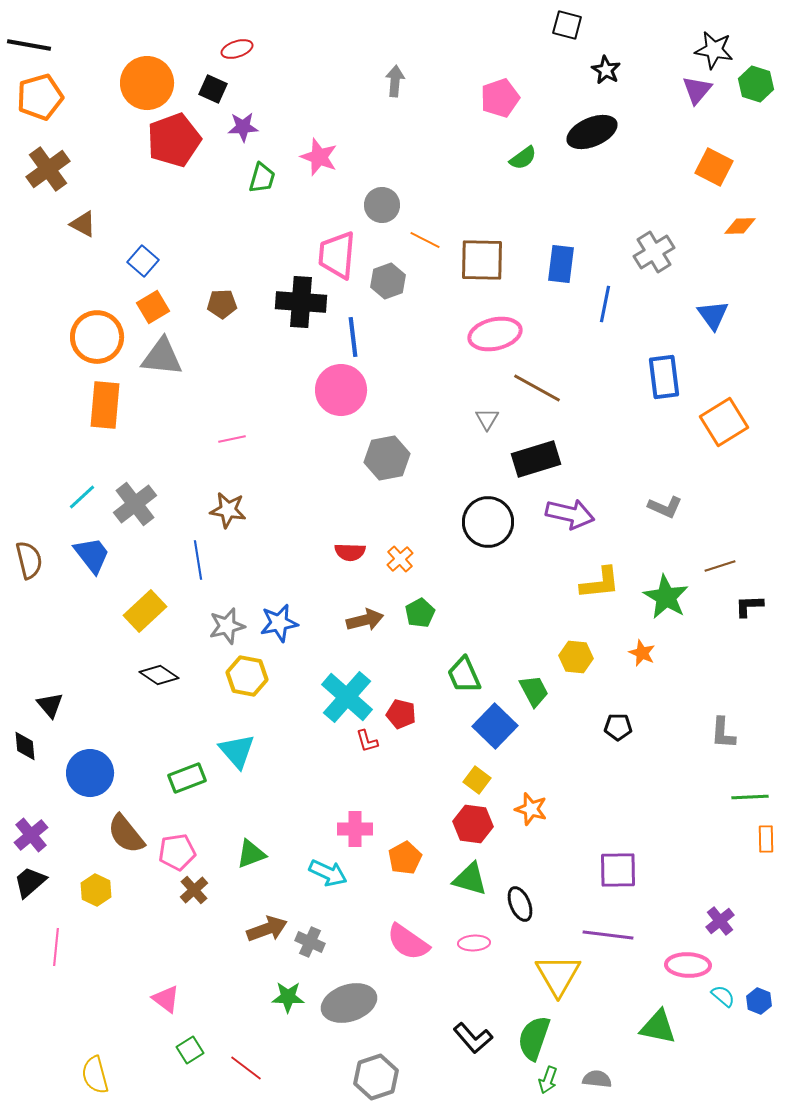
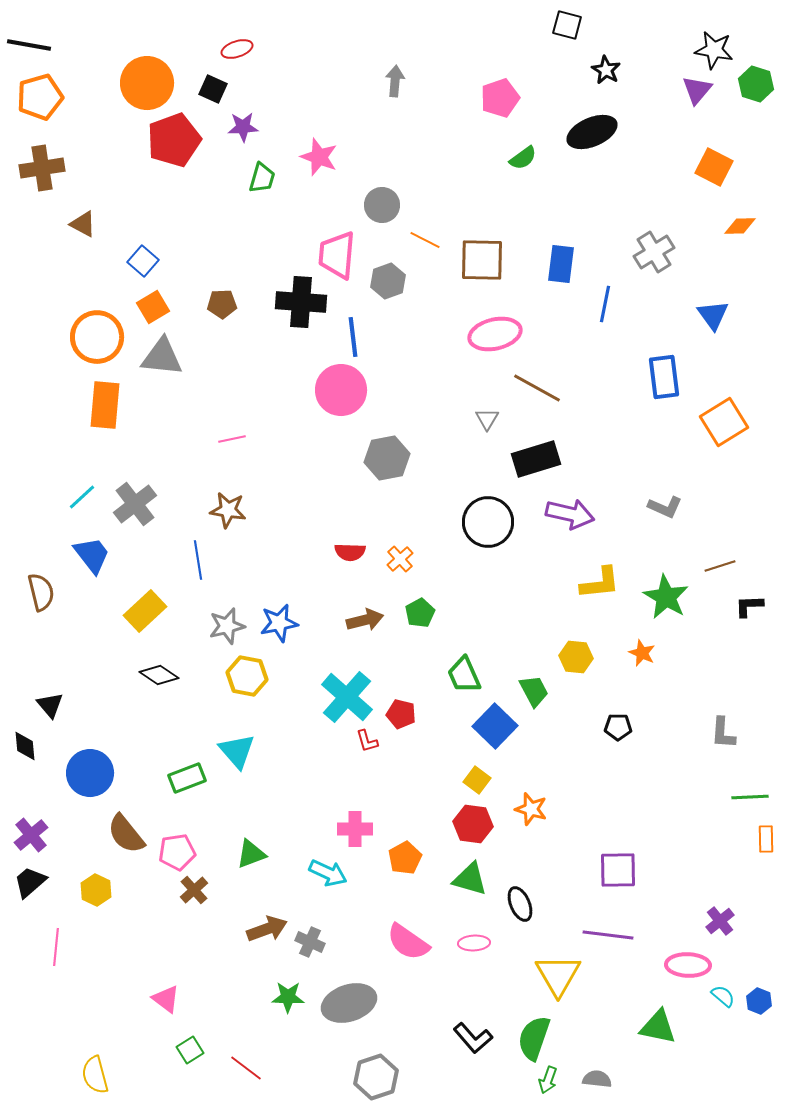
brown cross at (48, 169): moved 6 px left, 1 px up; rotated 27 degrees clockwise
brown semicircle at (29, 560): moved 12 px right, 32 px down
